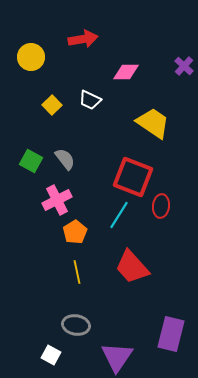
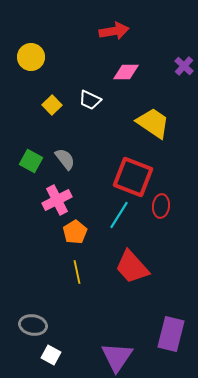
red arrow: moved 31 px right, 8 px up
gray ellipse: moved 43 px left
